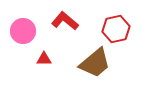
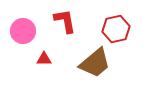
red L-shape: rotated 40 degrees clockwise
